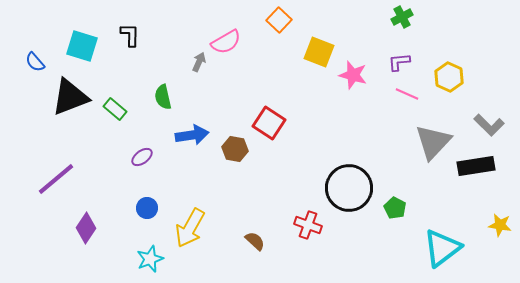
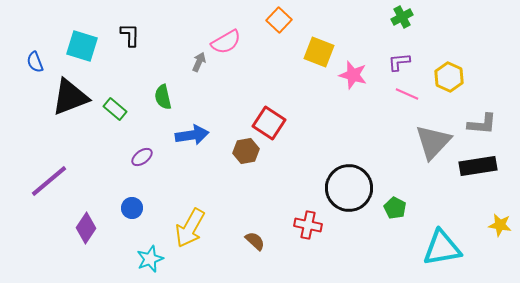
blue semicircle: rotated 20 degrees clockwise
gray L-shape: moved 7 px left, 1 px up; rotated 40 degrees counterclockwise
brown hexagon: moved 11 px right, 2 px down; rotated 20 degrees counterclockwise
black rectangle: moved 2 px right
purple line: moved 7 px left, 2 px down
blue circle: moved 15 px left
red cross: rotated 8 degrees counterclockwise
cyan triangle: rotated 27 degrees clockwise
